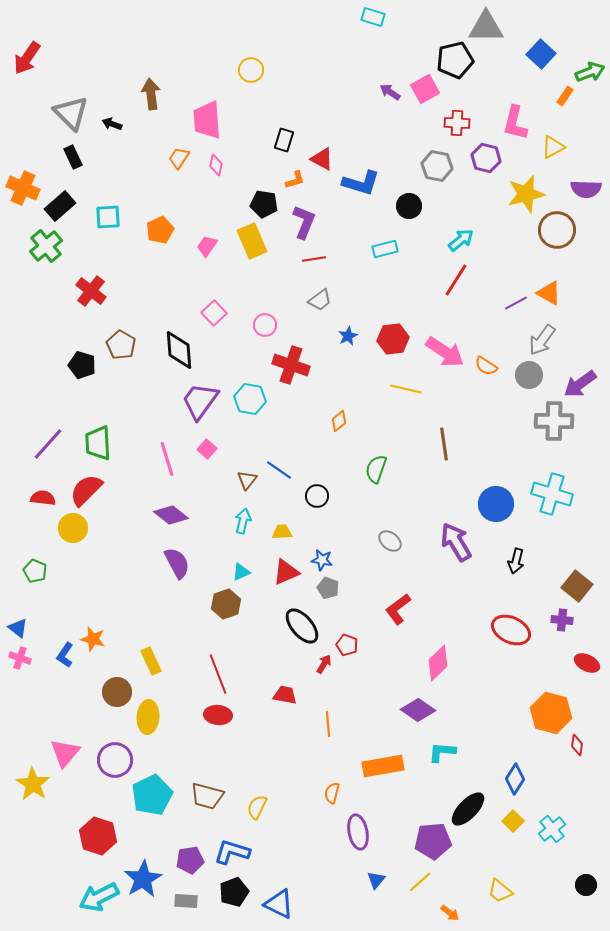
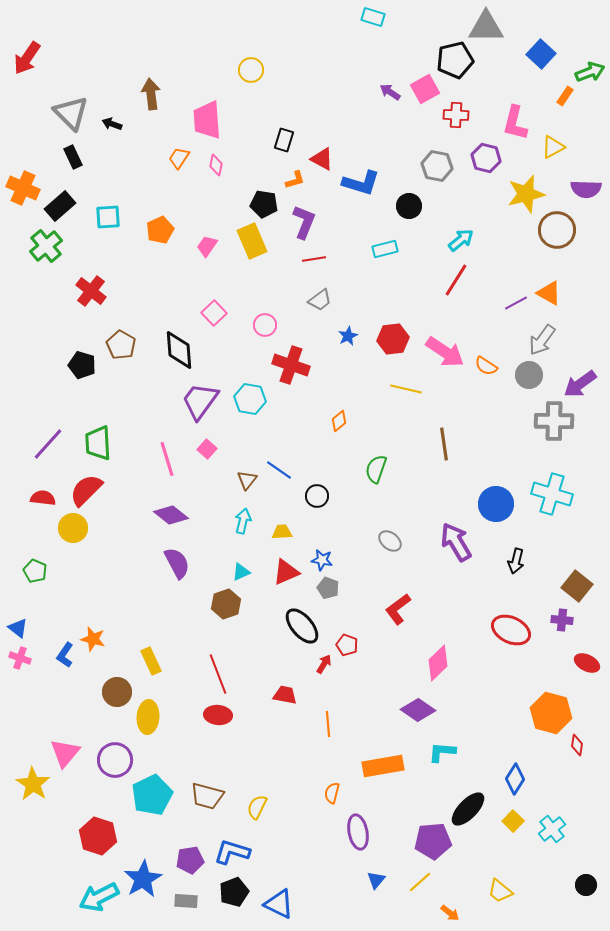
red cross at (457, 123): moved 1 px left, 8 px up
